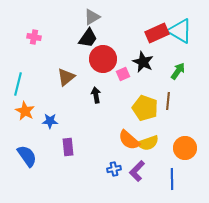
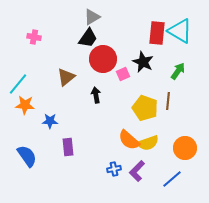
red rectangle: rotated 60 degrees counterclockwise
cyan line: rotated 25 degrees clockwise
orange star: moved 6 px up; rotated 24 degrees counterclockwise
blue line: rotated 50 degrees clockwise
